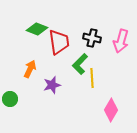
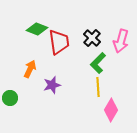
black cross: rotated 30 degrees clockwise
green L-shape: moved 18 px right, 1 px up
yellow line: moved 6 px right, 9 px down
green circle: moved 1 px up
